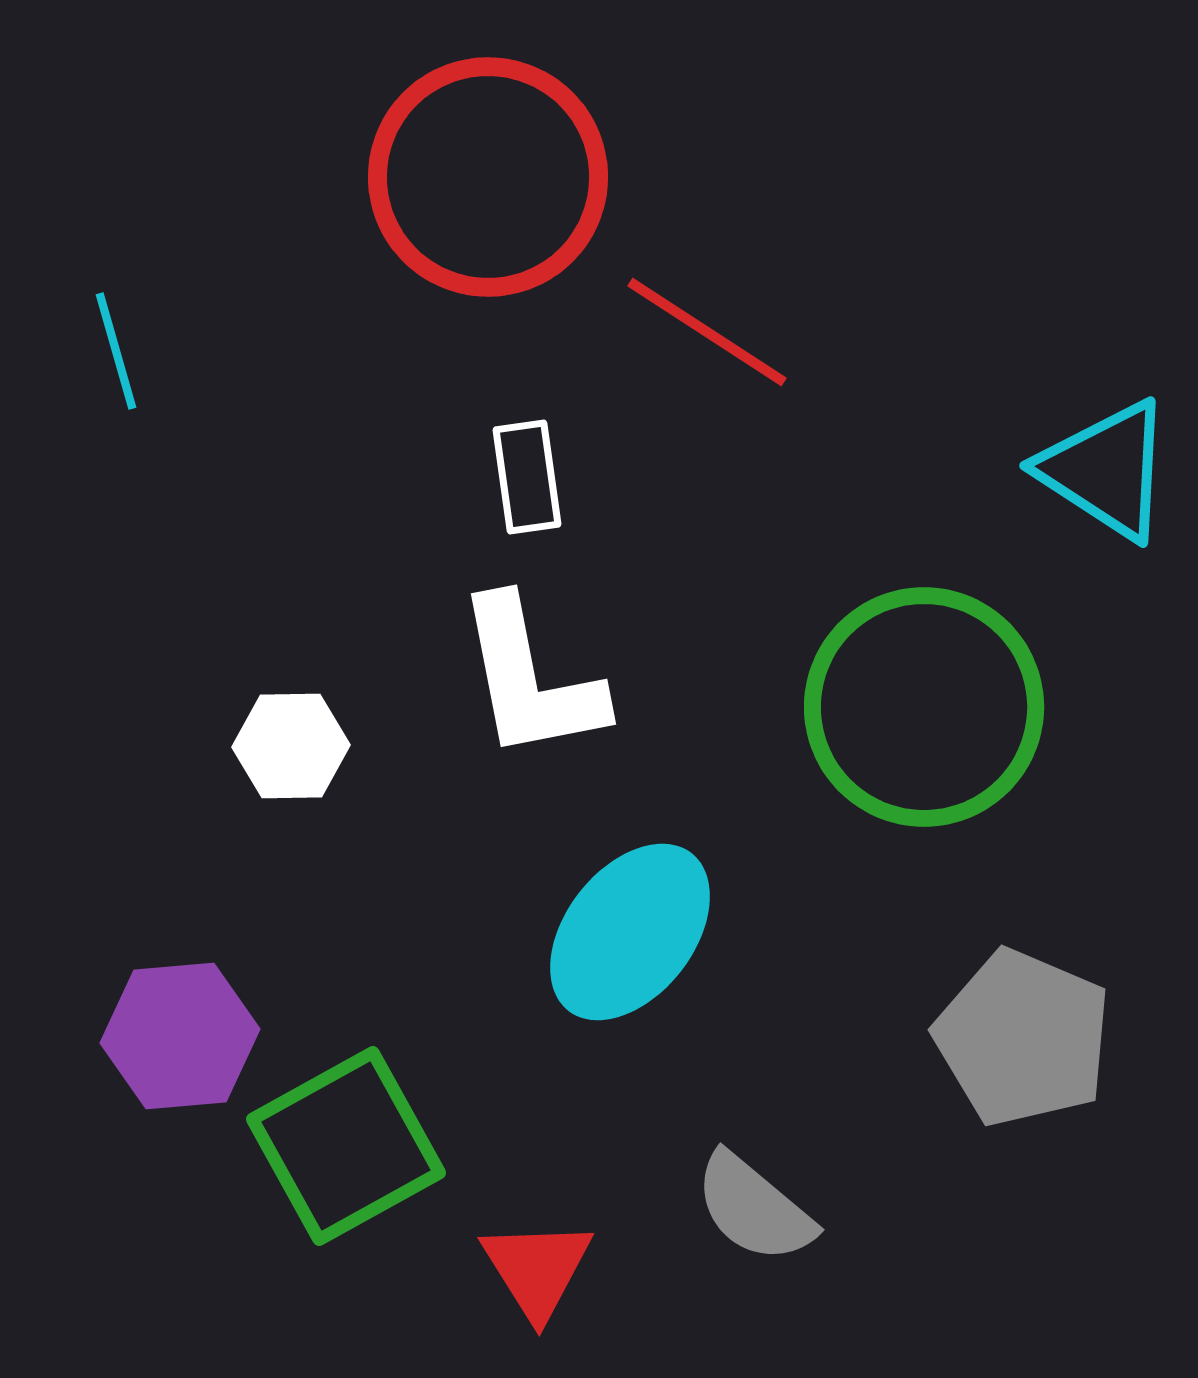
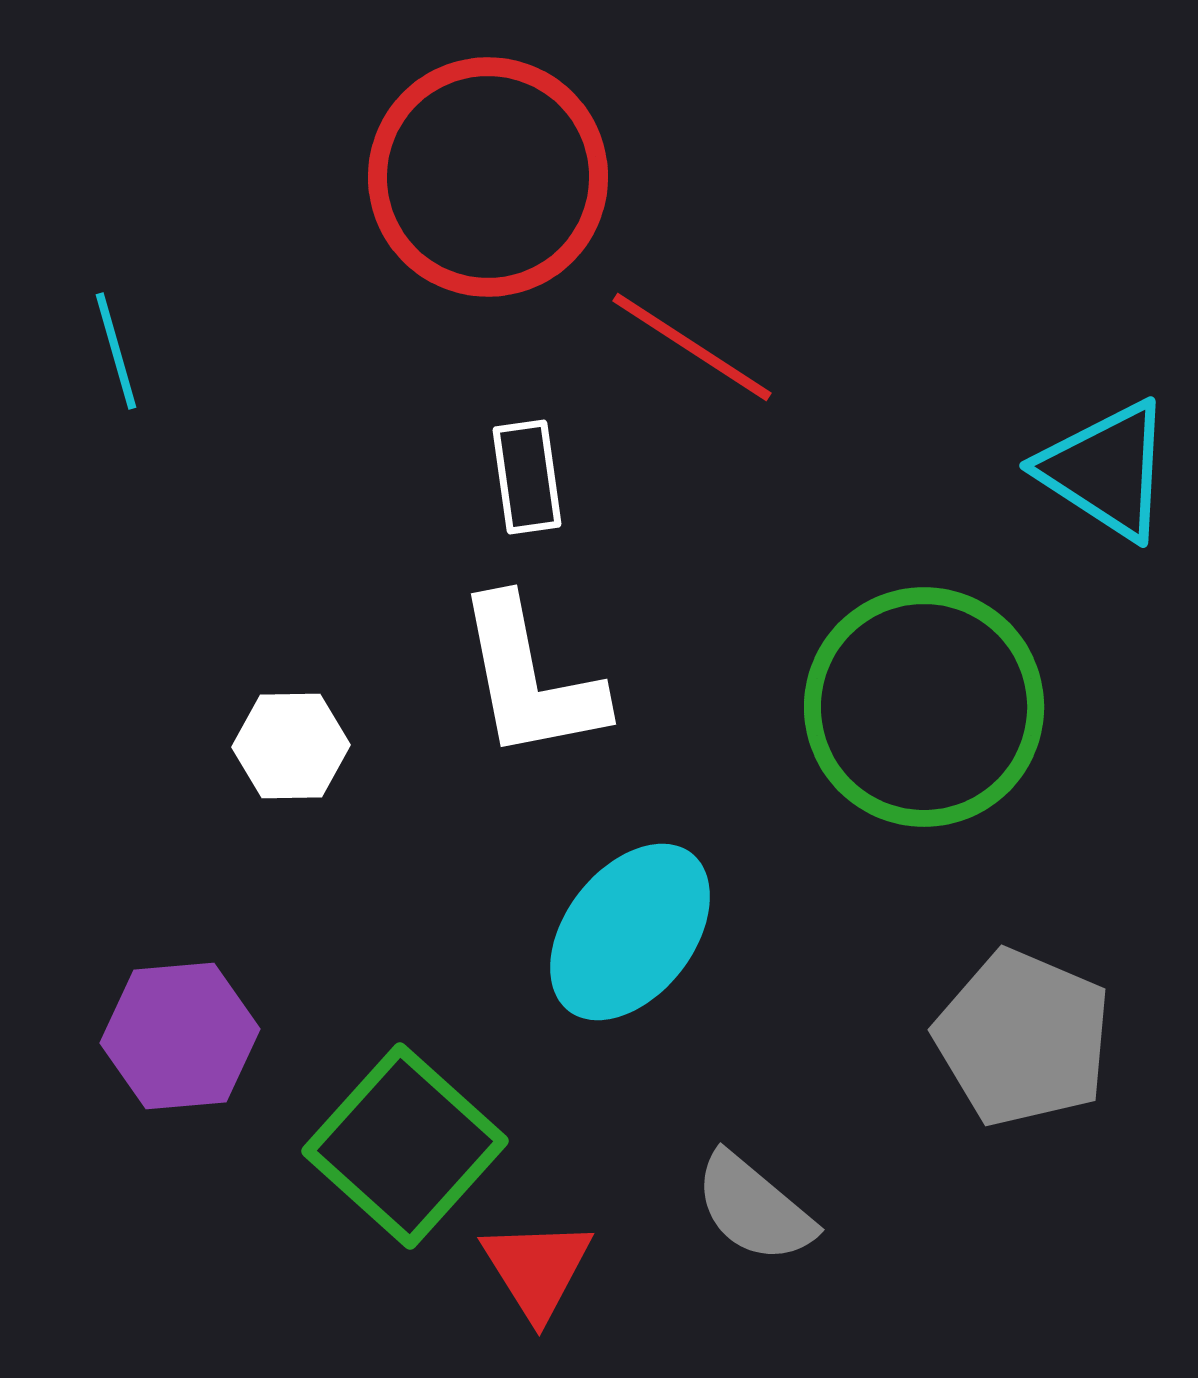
red line: moved 15 px left, 15 px down
green square: moved 59 px right; rotated 19 degrees counterclockwise
